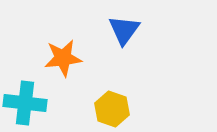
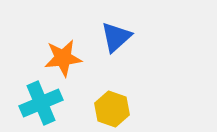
blue triangle: moved 8 px left, 7 px down; rotated 12 degrees clockwise
cyan cross: moved 16 px right; rotated 30 degrees counterclockwise
